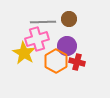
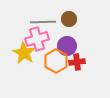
red cross: rotated 21 degrees counterclockwise
